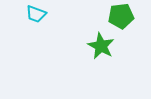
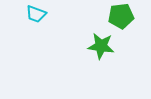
green star: rotated 20 degrees counterclockwise
